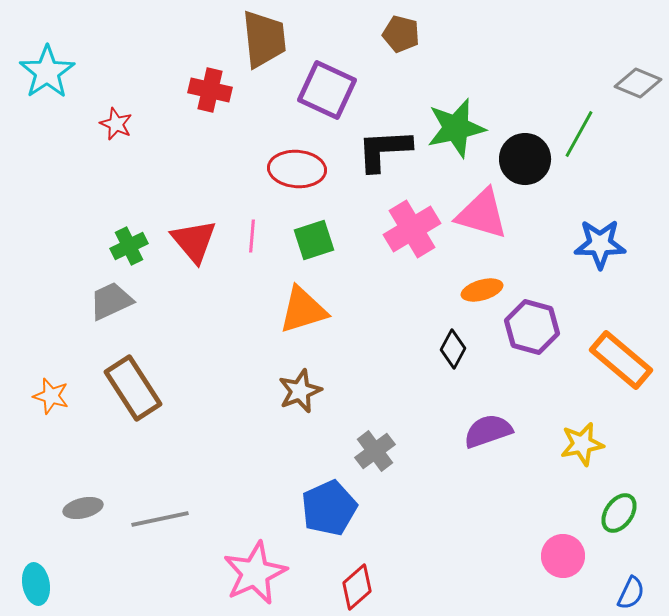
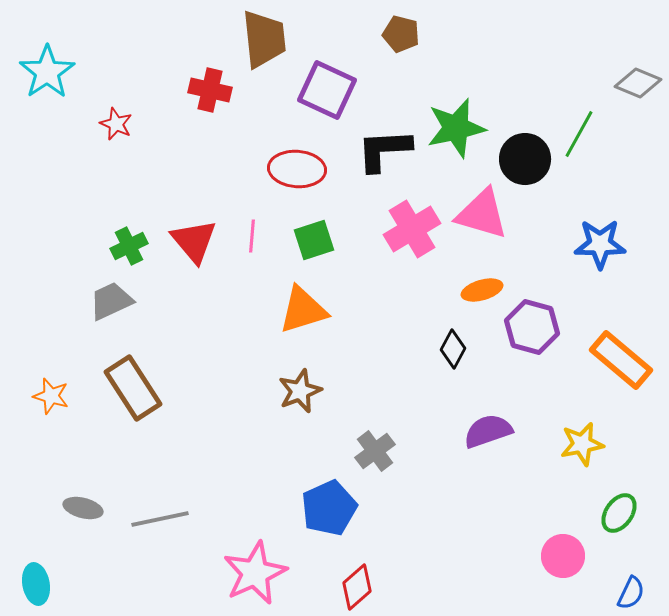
gray ellipse: rotated 27 degrees clockwise
